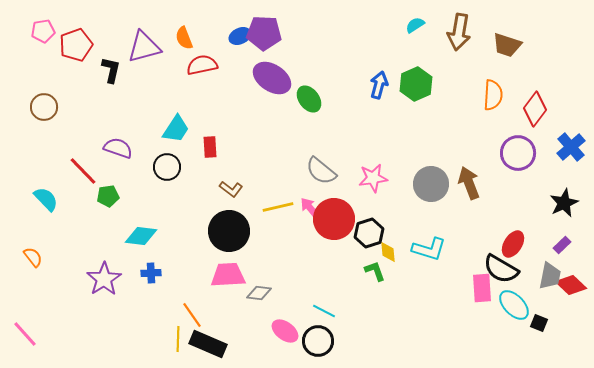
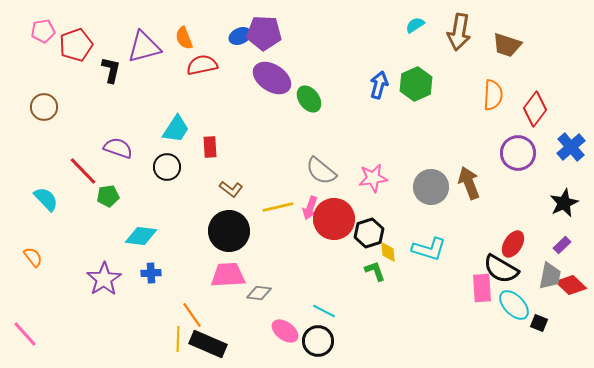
gray circle at (431, 184): moved 3 px down
pink arrow at (310, 208): rotated 120 degrees counterclockwise
